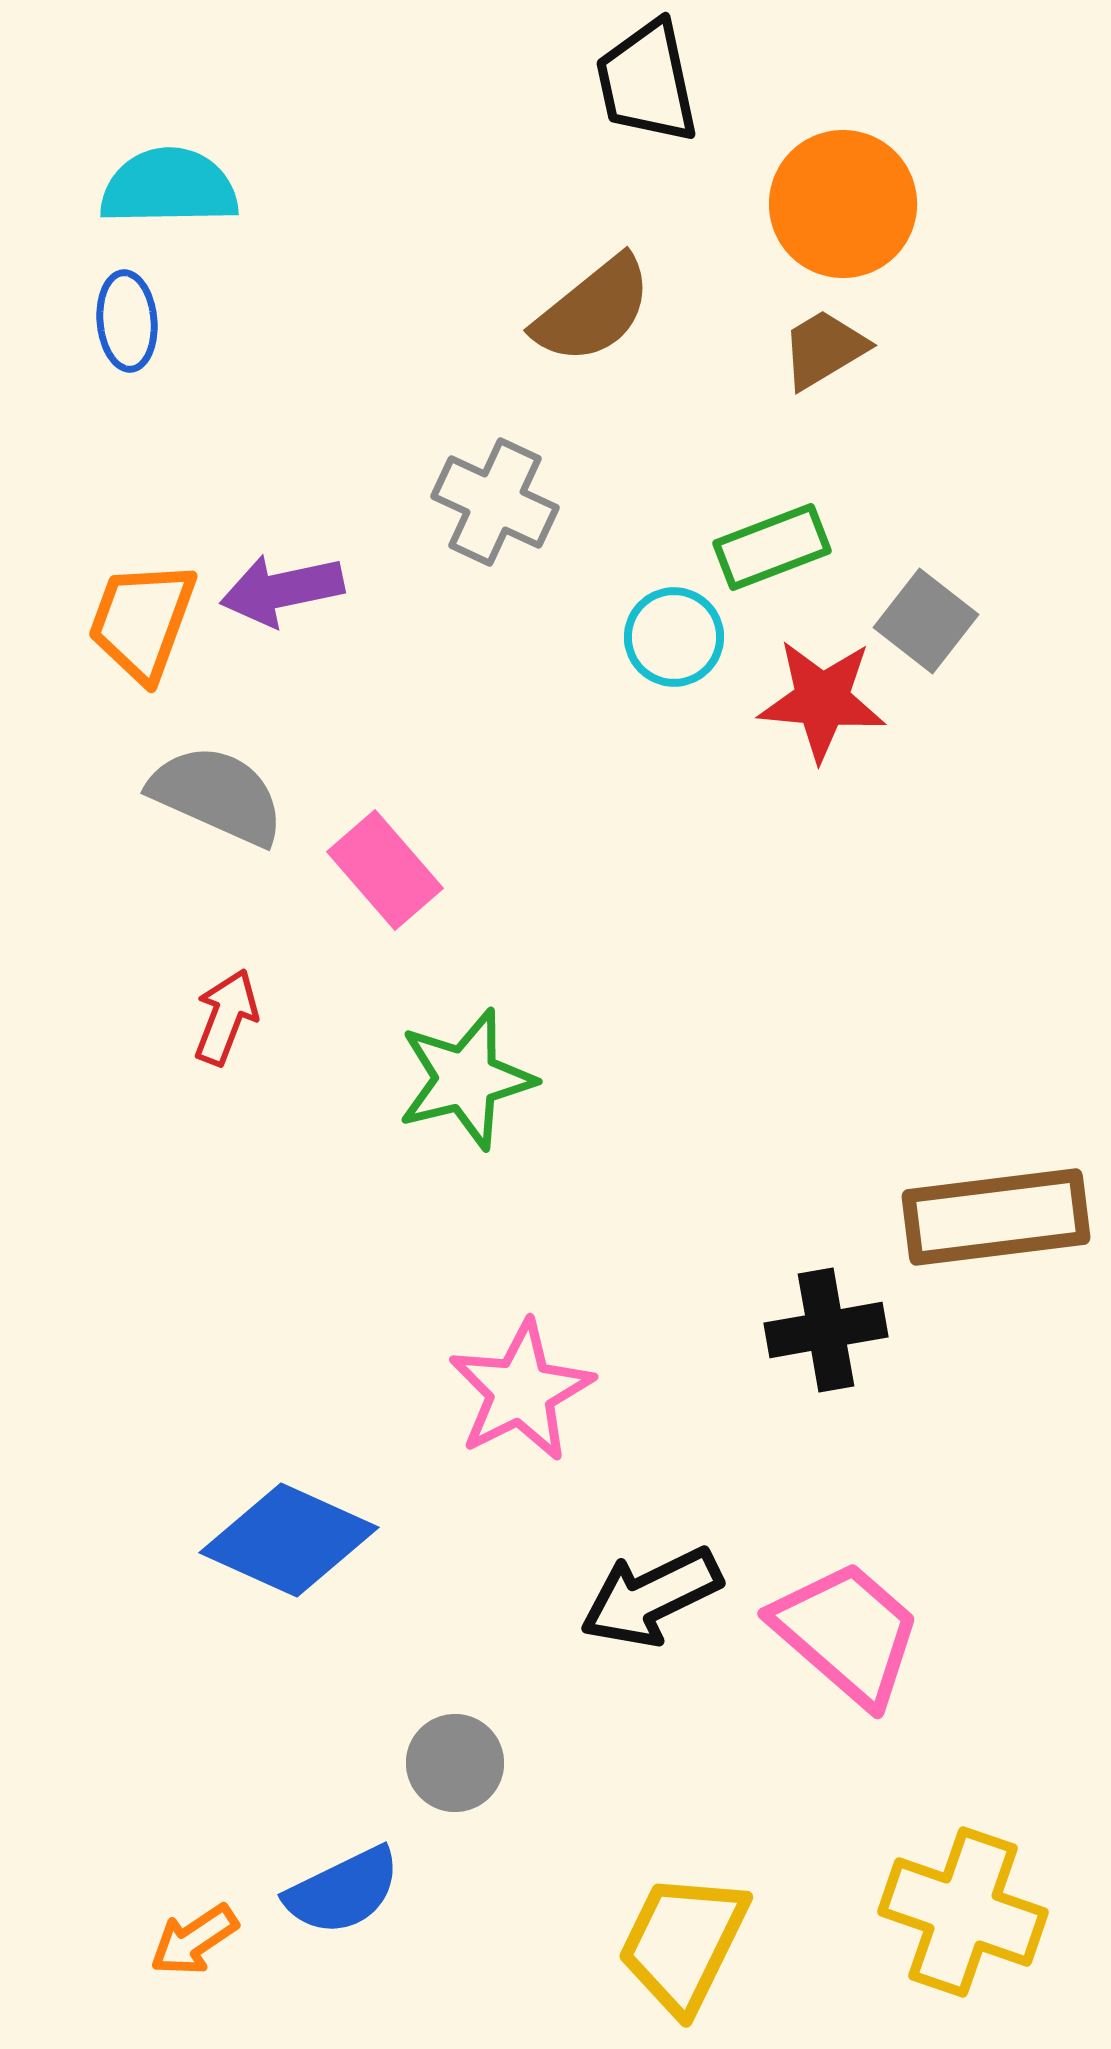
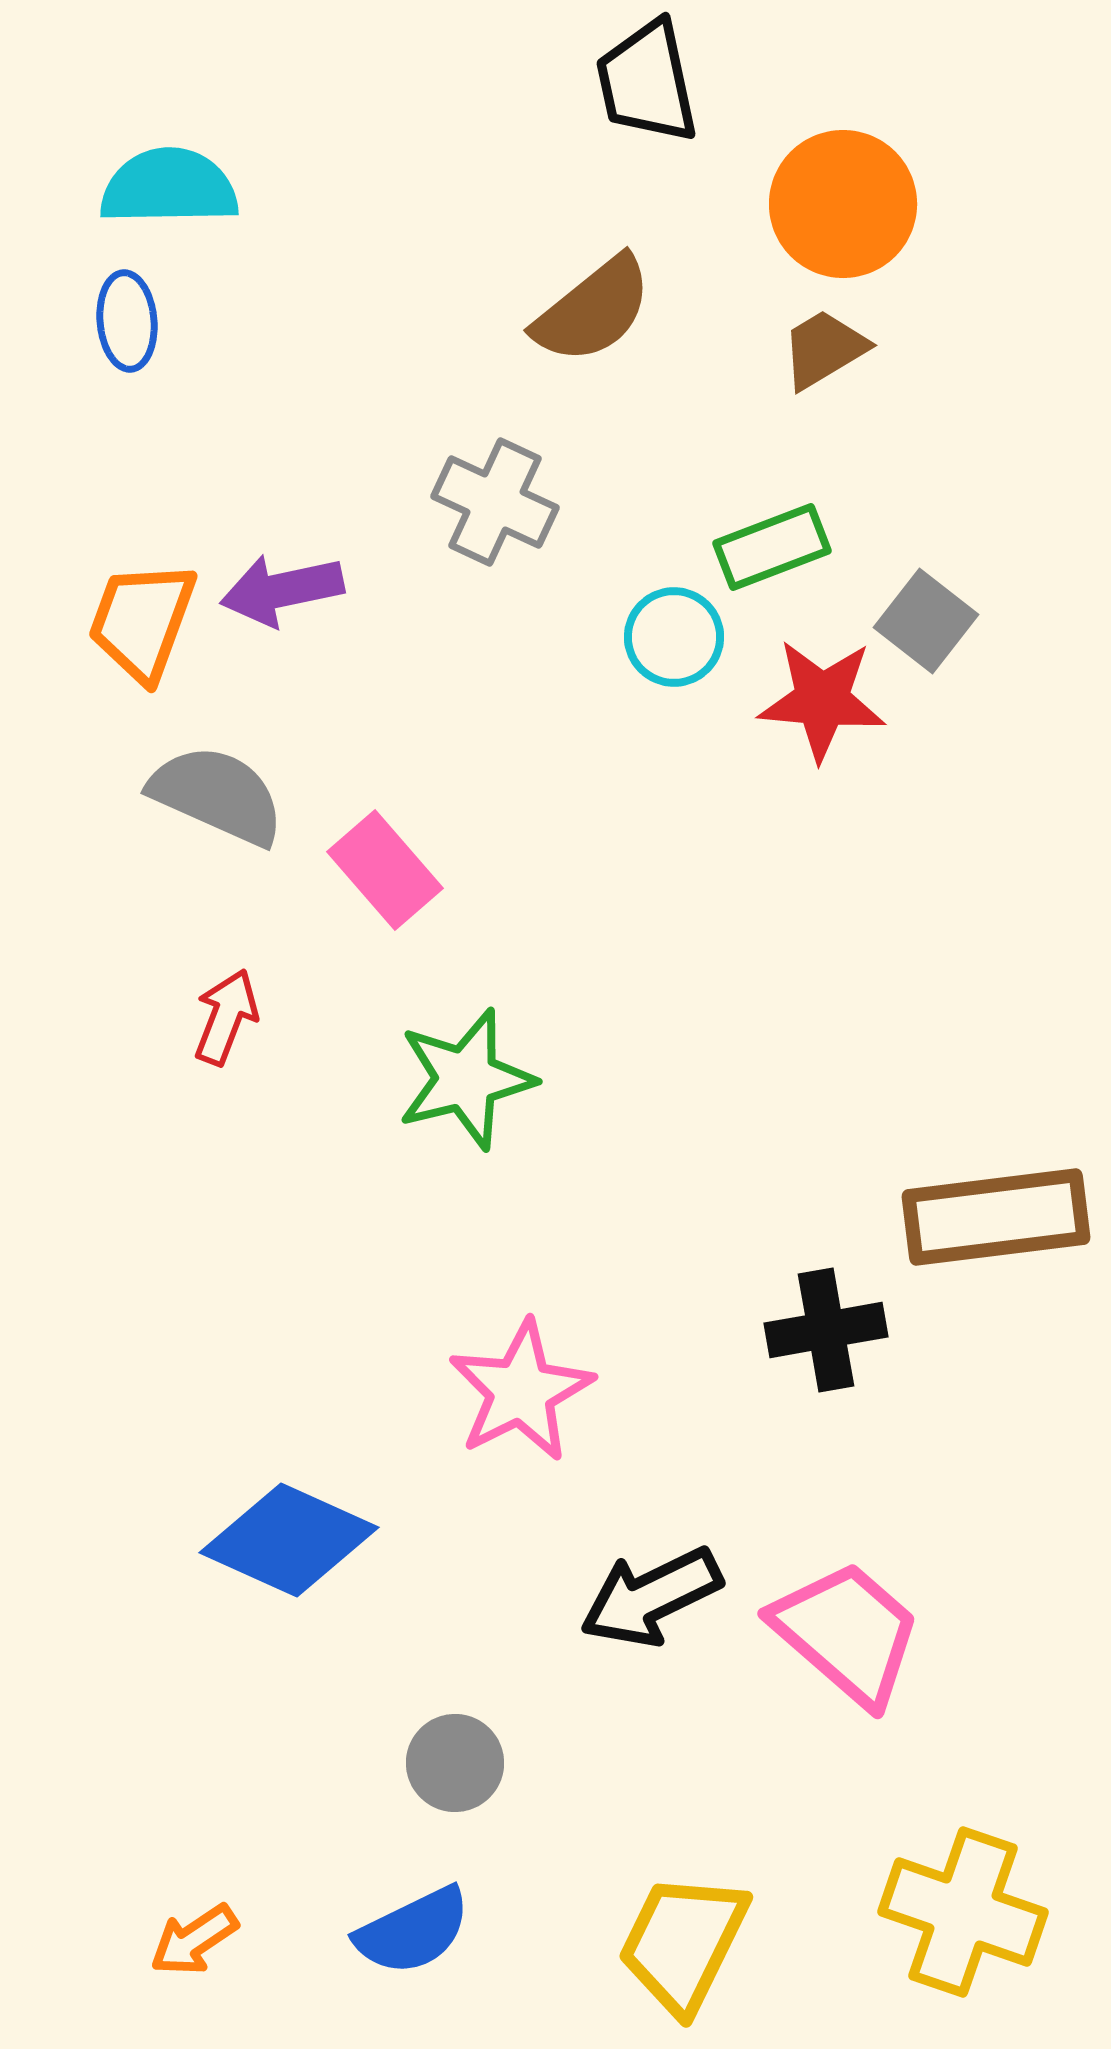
blue semicircle: moved 70 px right, 40 px down
